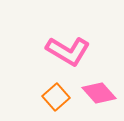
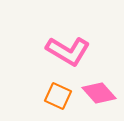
orange square: moved 2 px right, 1 px up; rotated 24 degrees counterclockwise
